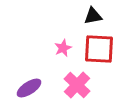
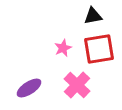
red square: rotated 12 degrees counterclockwise
